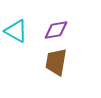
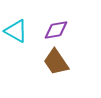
brown trapezoid: rotated 44 degrees counterclockwise
